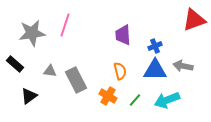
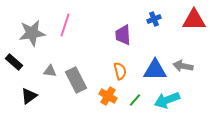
red triangle: rotated 20 degrees clockwise
blue cross: moved 1 px left, 27 px up
black rectangle: moved 1 px left, 2 px up
